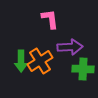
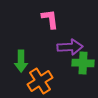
orange cross: moved 20 px down
green cross: moved 6 px up
